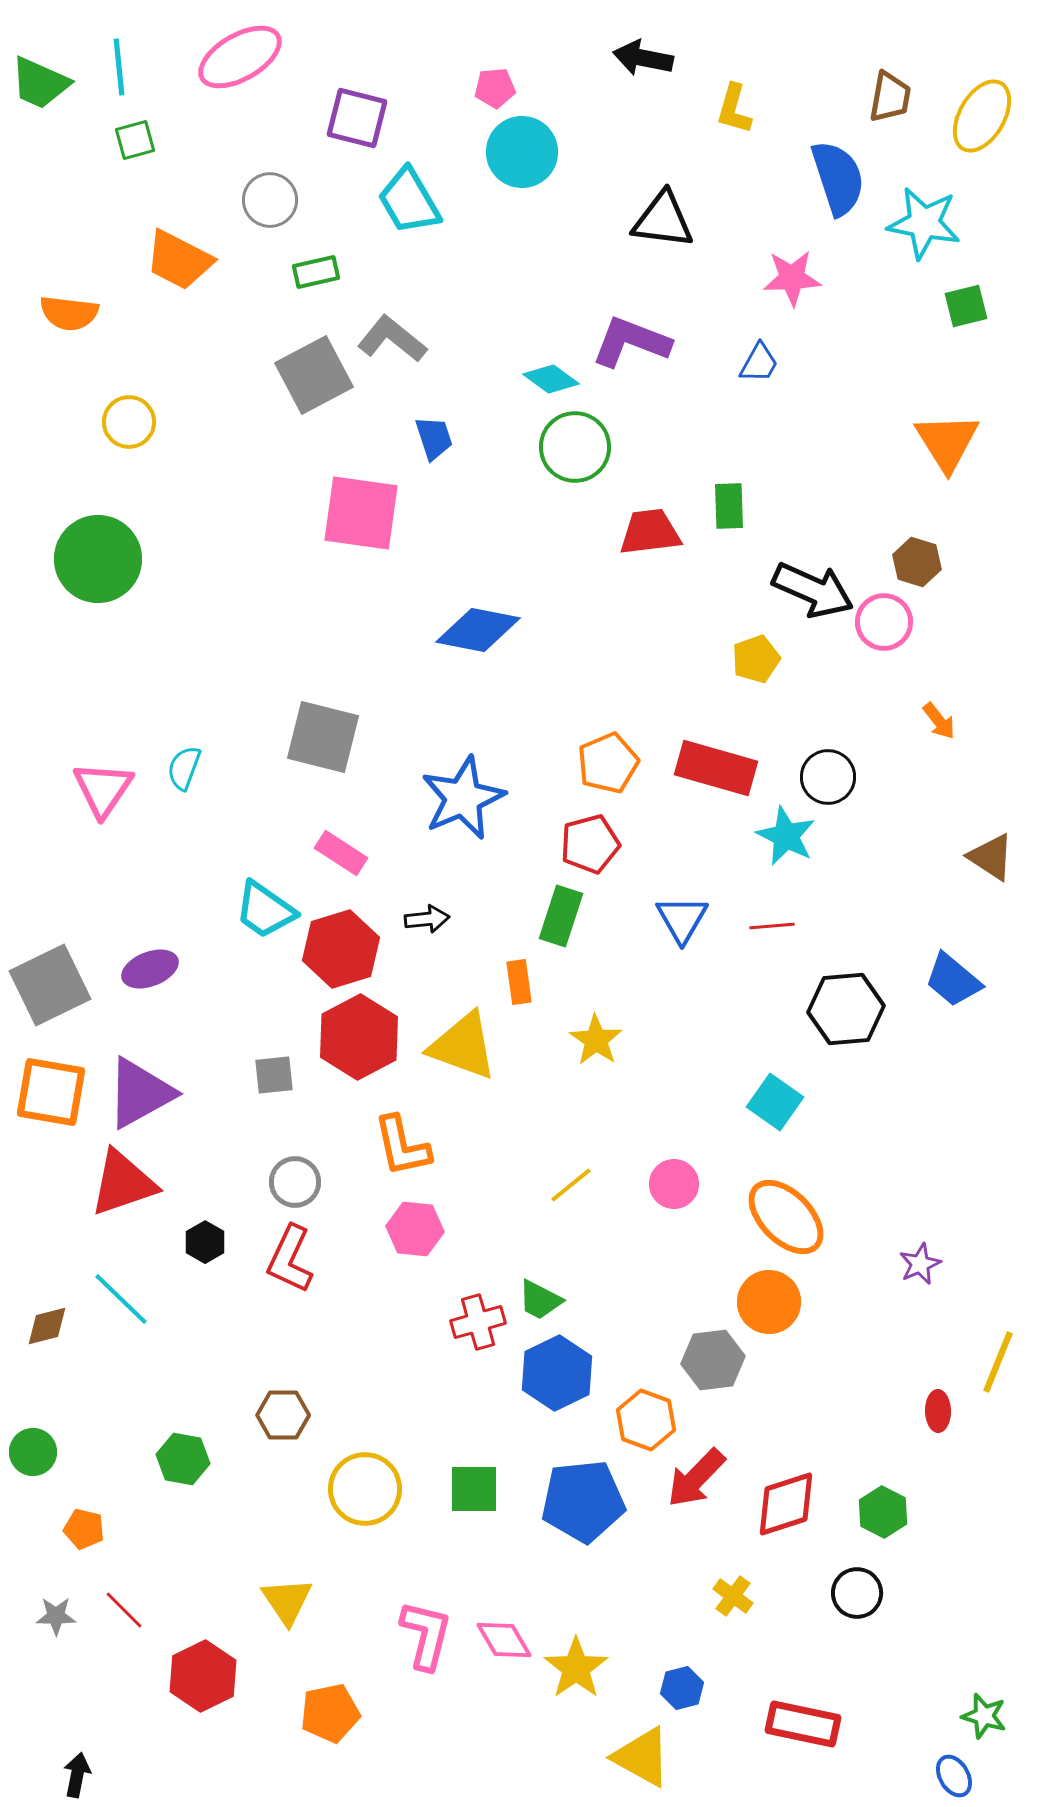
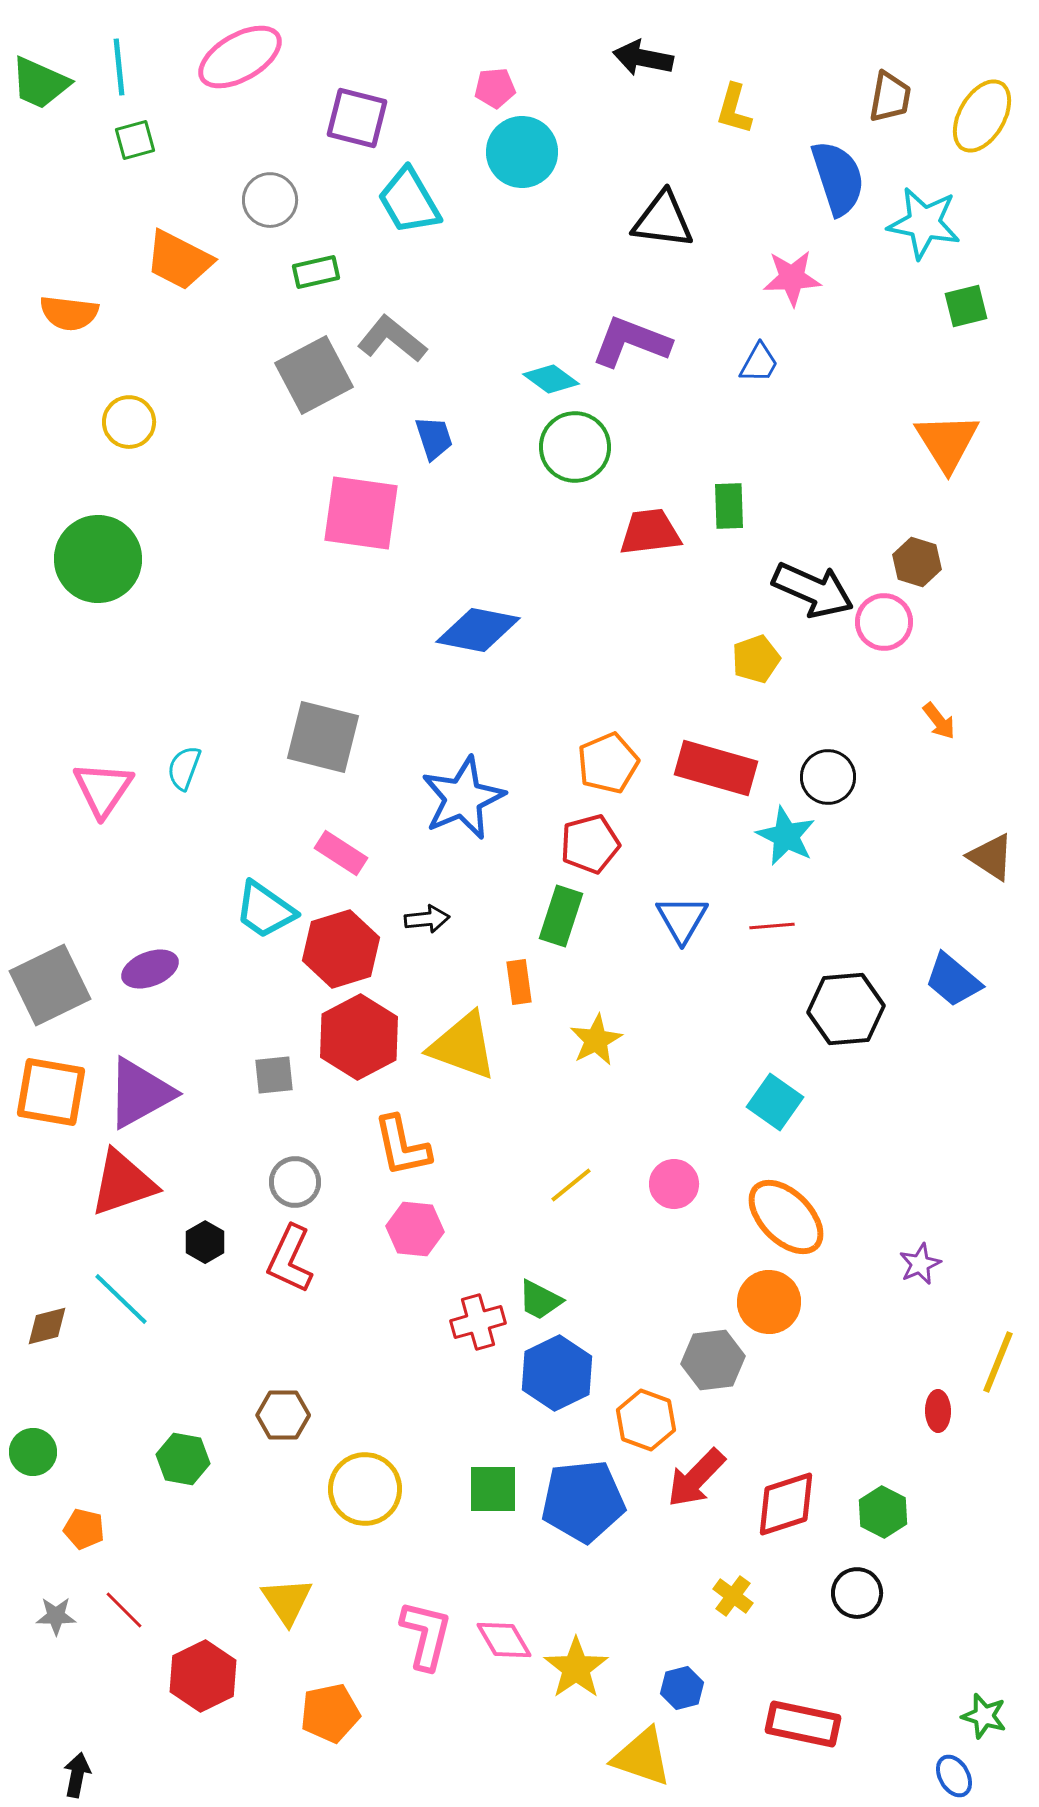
yellow star at (596, 1040): rotated 10 degrees clockwise
green square at (474, 1489): moved 19 px right
yellow triangle at (642, 1757): rotated 10 degrees counterclockwise
